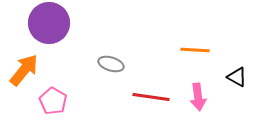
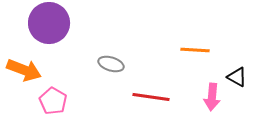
orange arrow: rotated 72 degrees clockwise
pink arrow: moved 14 px right; rotated 12 degrees clockwise
